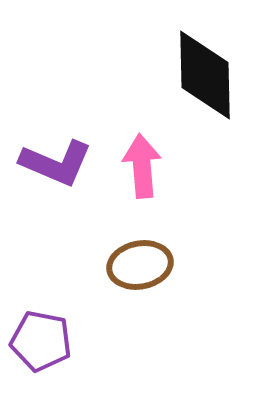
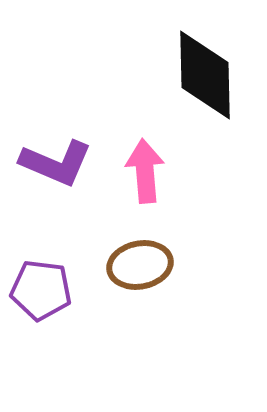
pink arrow: moved 3 px right, 5 px down
purple pentagon: moved 51 px up; rotated 4 degrees counterclockwise
